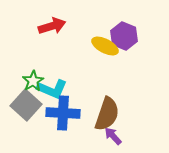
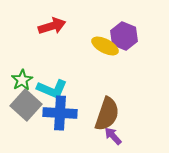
green star: moved 11 px left, 1 px up
blue cross: moved 3 px left
